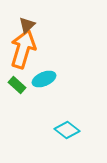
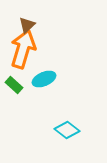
green rectangle: moved 3 px left
